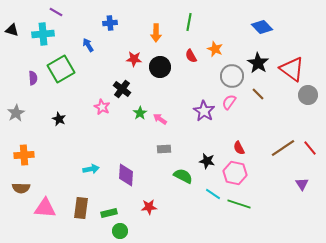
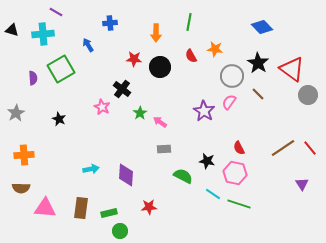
orange star at (215, 49): rotated 14 degrees counterclockwise
pink arrow at (160, 119): moved 3 px down
